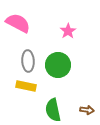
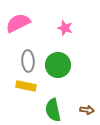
pink semicircle: rotated 55 degrees counterclockwise
pink star: moved 3 px left, 3 px up; rotated 21 degrees counterclockwise
